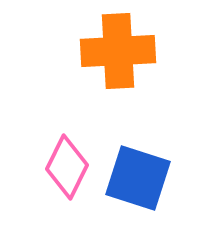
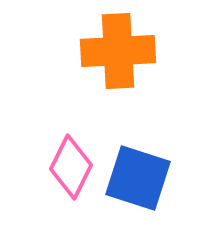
pink diamond: moved 4 px right
